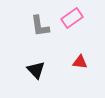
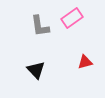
red triangle: moved 5 px right; rotated 21 degrees counterclockwise
